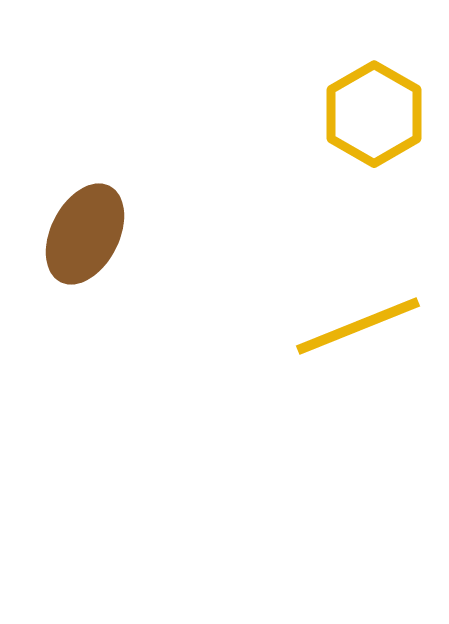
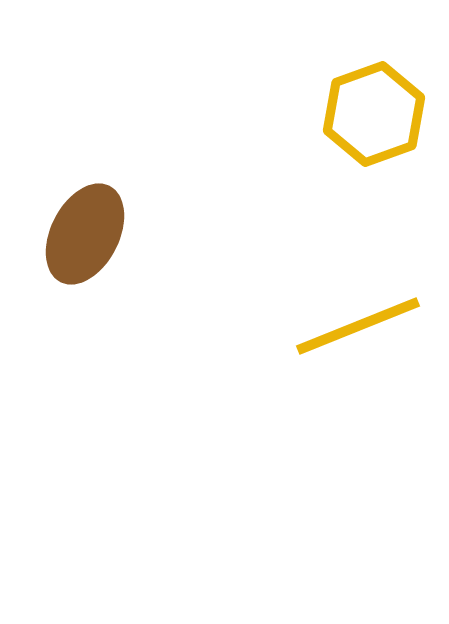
yellow hexagon: rotated 10 degrees clockwise
